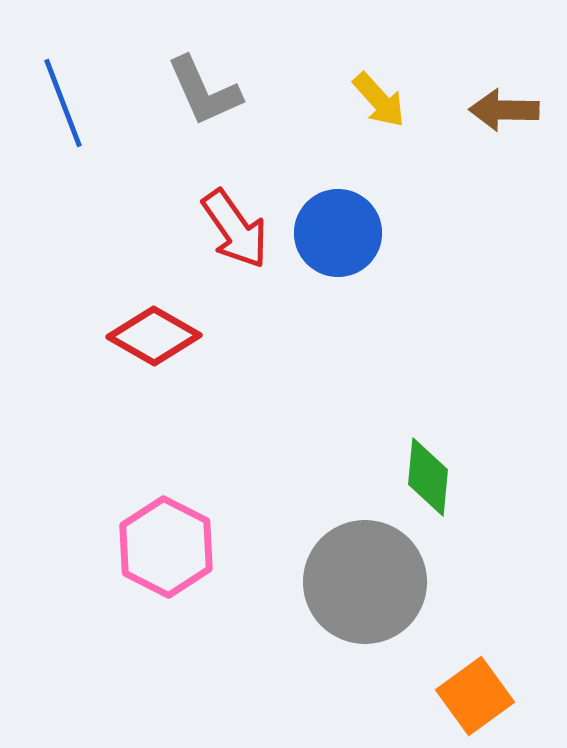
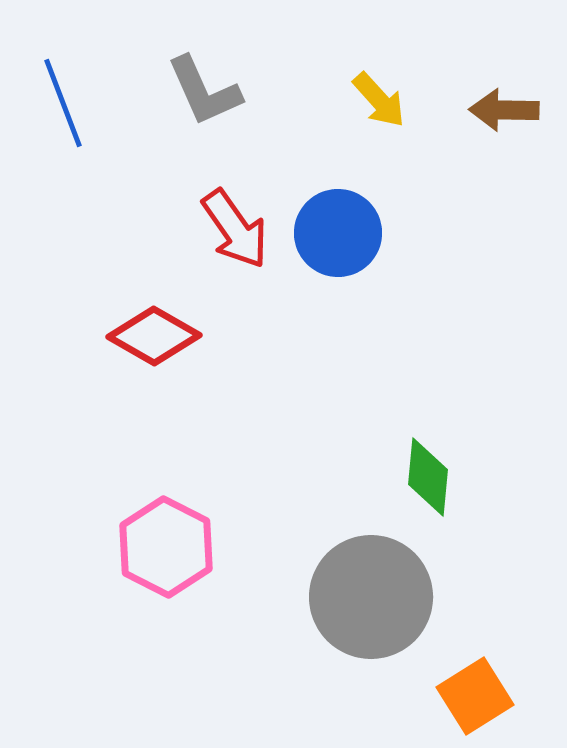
gray circle: moved 6 px right, 15 px down
orange square: rotated 4 degrees clockwise
